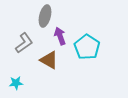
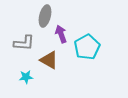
purple arrow: moved 1 px right, 2 px up
gray L-shape: rotated 40 degrees clockwise
cyan pentagon: rotated 10 degrees clockwise
cyan star: moved 10 px right, 6 px up
